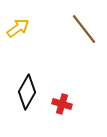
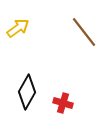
brown line: moved 3 px down
red cross: moved 1 px right, 1 px up
